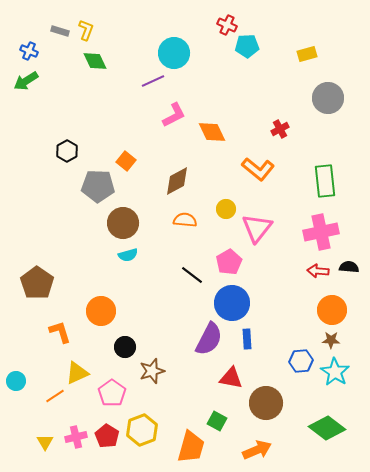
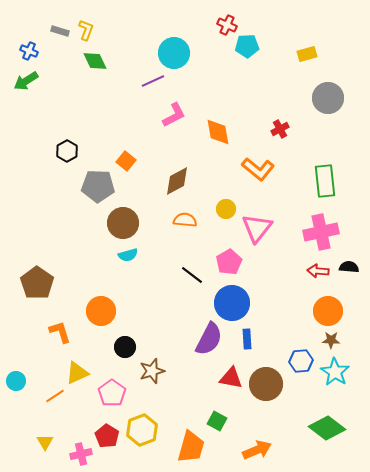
orange diamond at (212, 132): moved 6 px right; rotated 16 degrees clockwise
orange circle at (332, 310): moved 4 px left, 1 px down
brown circle at (266, 403): moved 19 px up
pink cross at (76, 437): moved 5 px right, 17 px down
